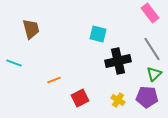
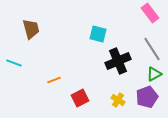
black cross: rotated 10 degrees counterclockwise
green triangle: rotated 14 degrees clockwise
purple pentagon: rotated 25 degrees counterclockwise
